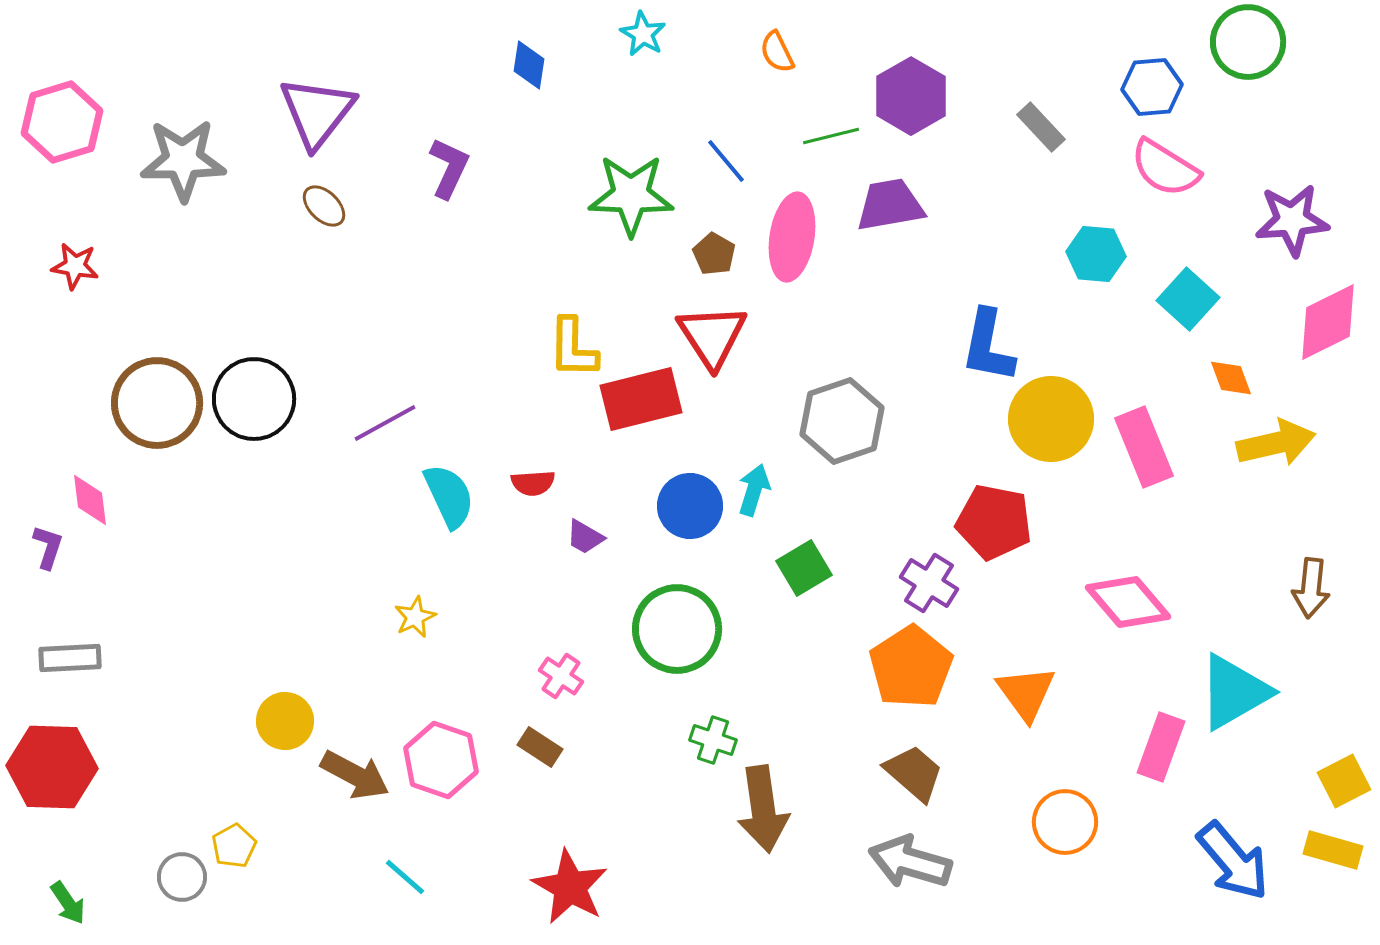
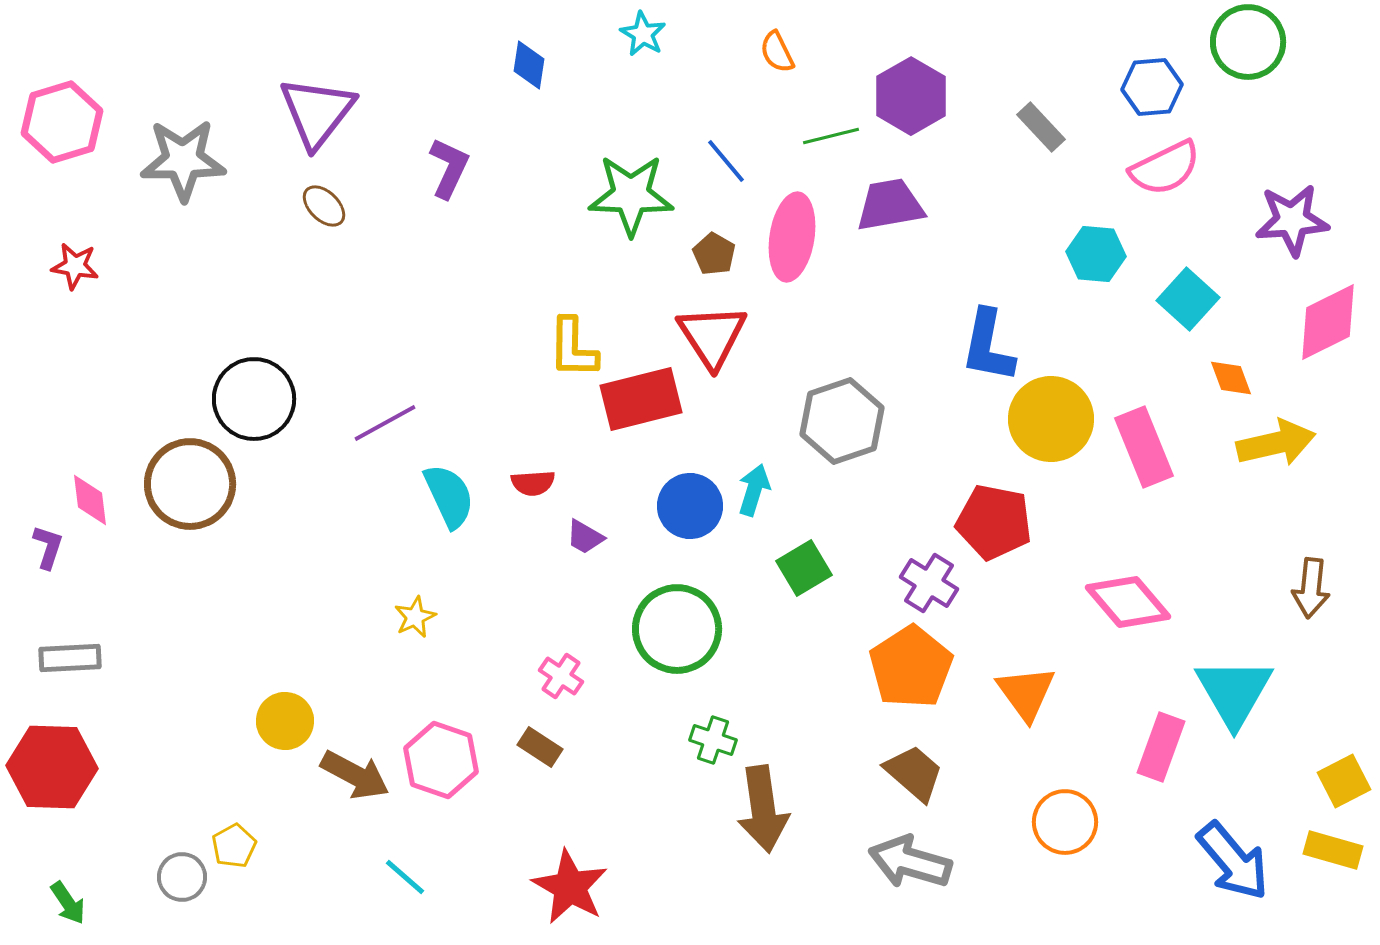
pink semicircle at (1165, 168): rotated 58 degrees counterclockwise
brown circle at (157, 403): moved 33 px right, 81 px down
cyan triangle at (1234, 692): rotated 30 degrees counterclockwise
